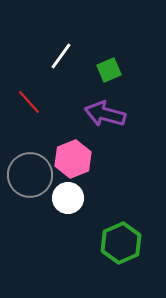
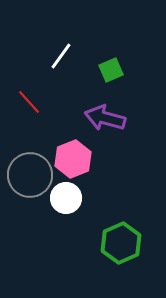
green square: moved 2 px right
purple arrow: moved 4 px down
white circle: moved 2 px left
